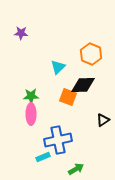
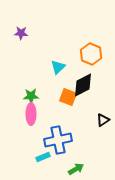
black diamond: rotated 25 degrees counterclockwise
